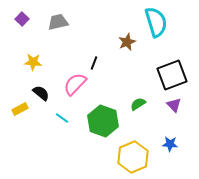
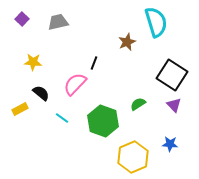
black square: rotated 36 degrees counterclockwise
